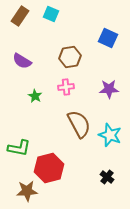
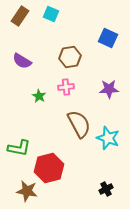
green star: moved 4 px right
cyan star: moved 2 px left, 3 px down
black cross: moved 1 px left, 12 px down; rotated 24 degrees clockwise
brown star: rotated 15 degrees clockwise
